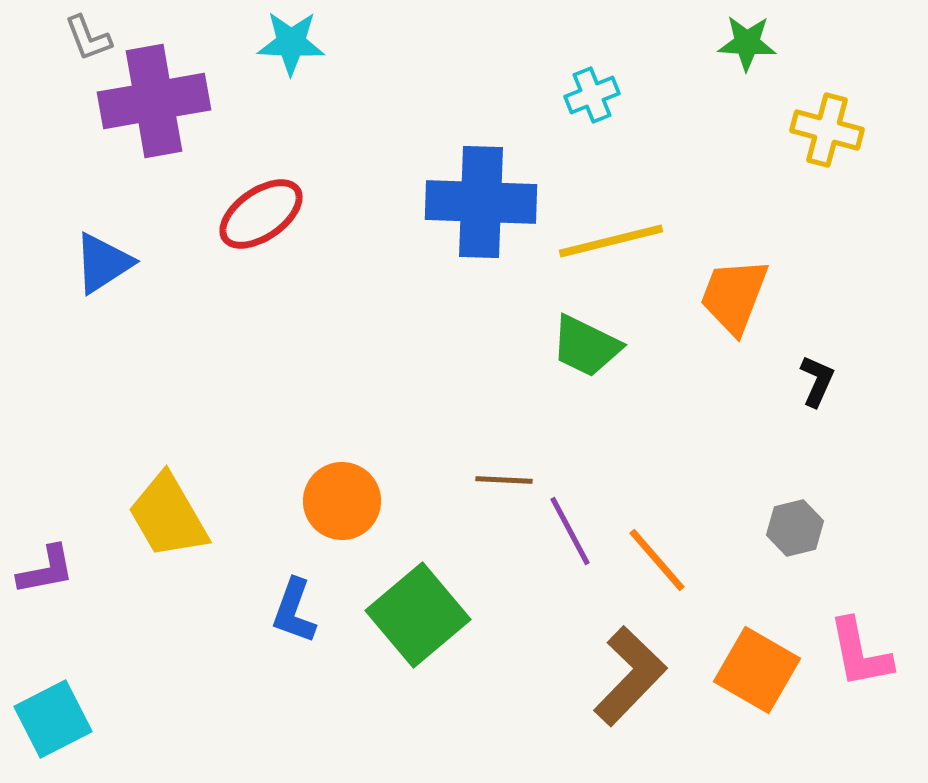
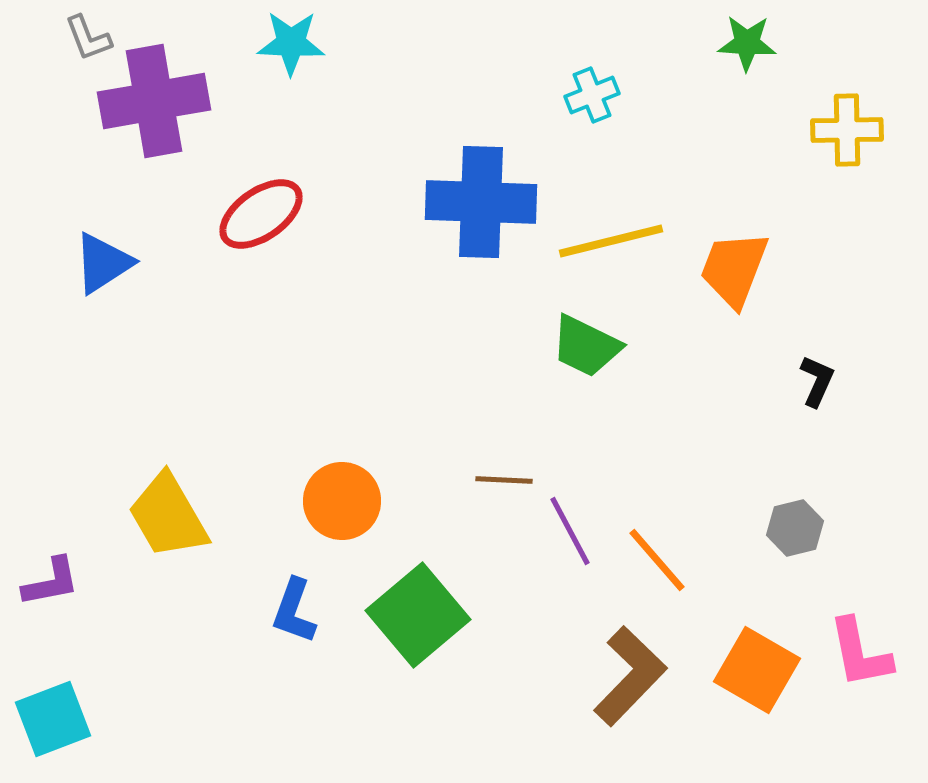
yellow cross: moved 20 px right; rotated 16 degrees counterclockwise
orange trapezoid: moved 27 px up
purple L-shape: moved 5 px right, 12 px down
cyan square: rotated 6 degrees clockwise
